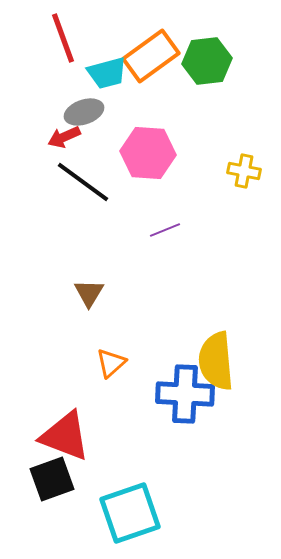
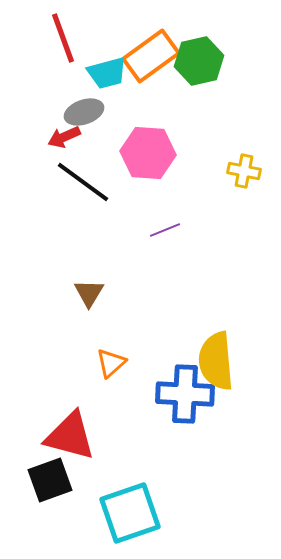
green hexagon: moved 8 px left; rotated 6 degrees counterclockwise
red triangle: moved 5 px right; rotated 6 degrees counterclockwise
black square: moved 2 px left, 1 px down
